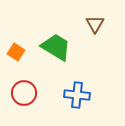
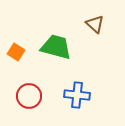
brown triangle: rotated 18 degrees counterclockwise
green trapezoid: rotated 16 degrees counterclockwise
red circle: moved 5 px right, 3 px down
